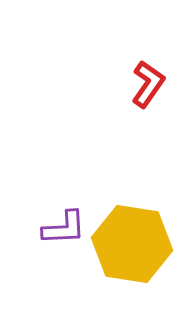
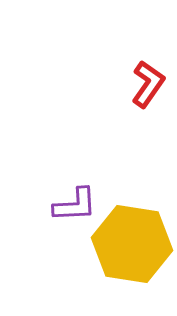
purple L-shape: moved 11 px right, 23 px up
